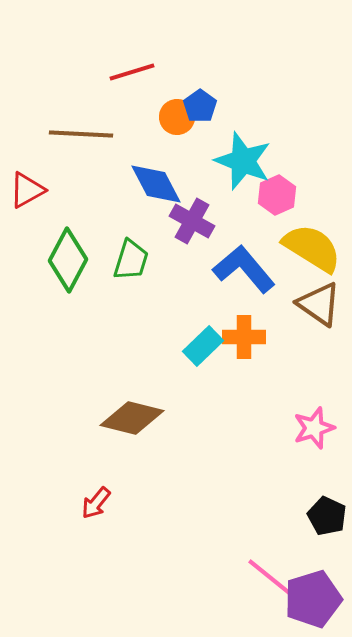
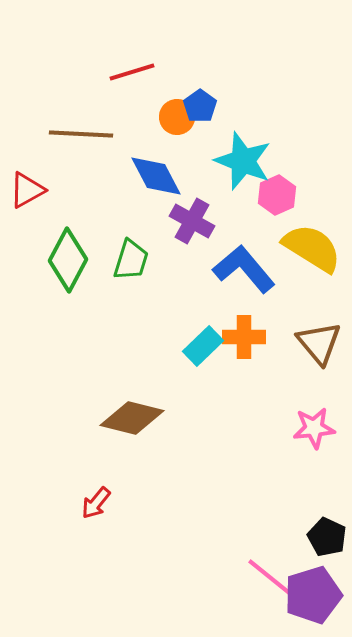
blue diamond: moved 8 px up
brown triangle: moved 39 px down; rotated 15 degrees clockwise
pink star: rotated 12 degrees clockwise
black pentagon: moved 21 px down
purple pentagon: moved 4 px up
